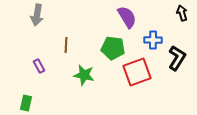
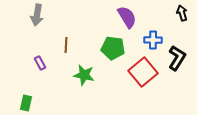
purple rectangle: moved 1 px right, 3 px up
red square: moved 6 px right; rotated 20 degrees counterclockwise
